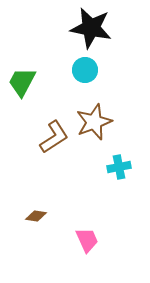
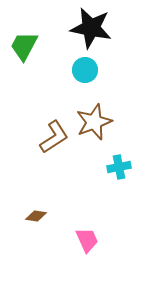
green trapezoid: moved 2 px right, 36 px up
